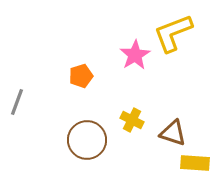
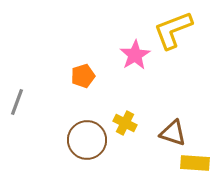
yellow L-shape: moved 3 px up
orange pentagon: moved 2 px right
yellow cross: moved 7 px left, 3 px down
